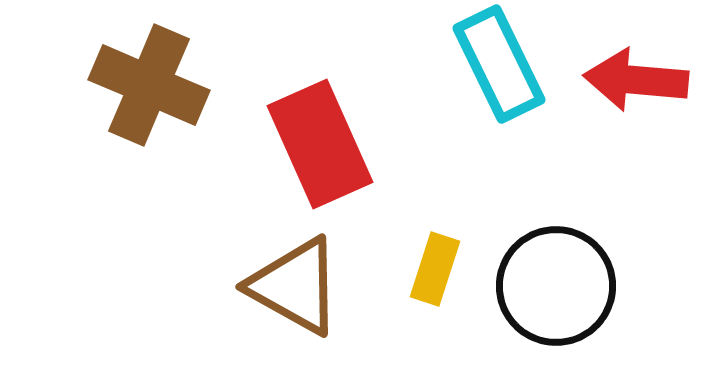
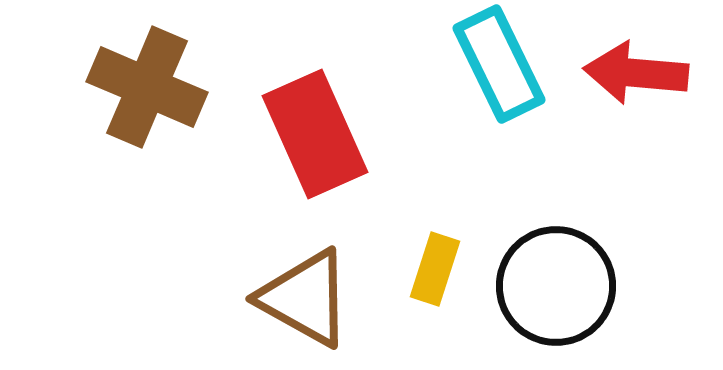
red arrow: moved 7 px up
brown cross: moved 2 px left, 2 px down
red rectangle: moved 5 px left, 10 px up
brown triangle: moved 10 px right, 12 px down
